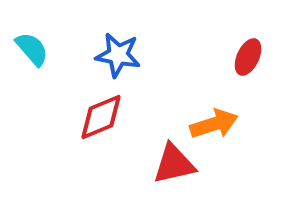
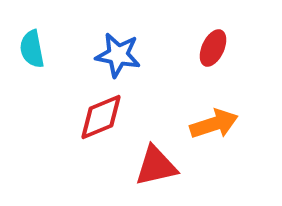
cyan semicircle: rotated 150 degrees counterclockwise
red ellipse: moved 35 px left, 9 px up
red triangle: moved 18 px left, 2 px down
